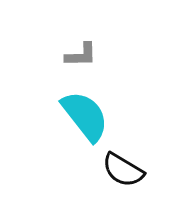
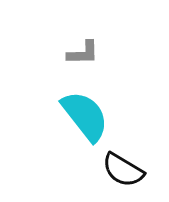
gray L-shape: moved 2 px right, 2 px up
